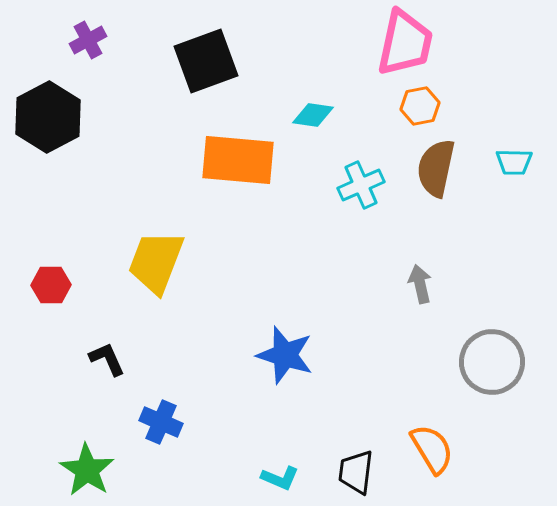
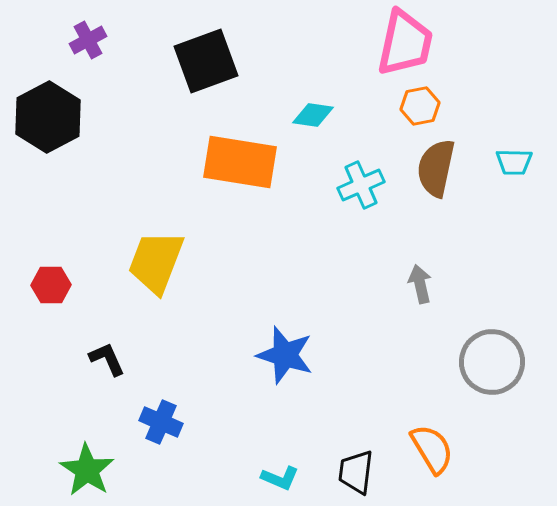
orange rectangle: moved 2 px right, 2 px down; rotated 4 degrees clockwise
